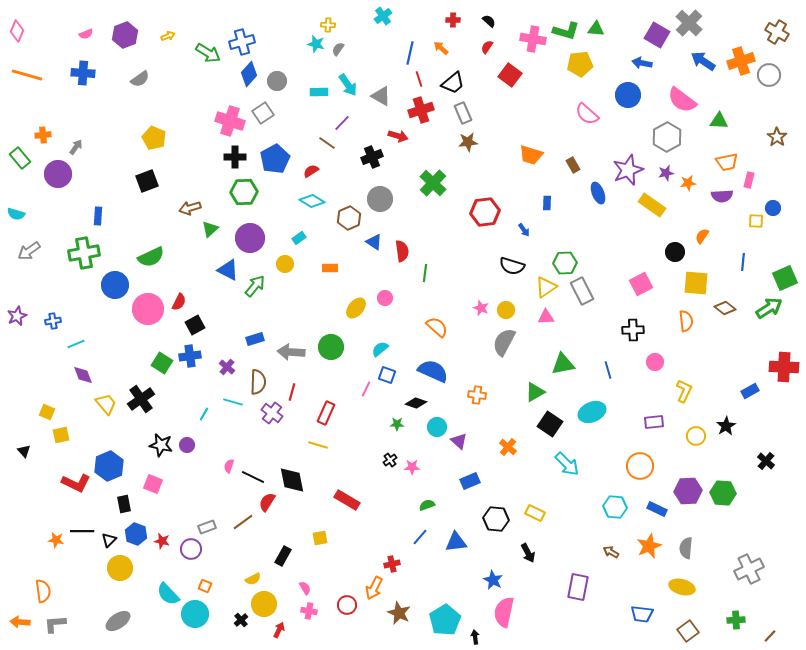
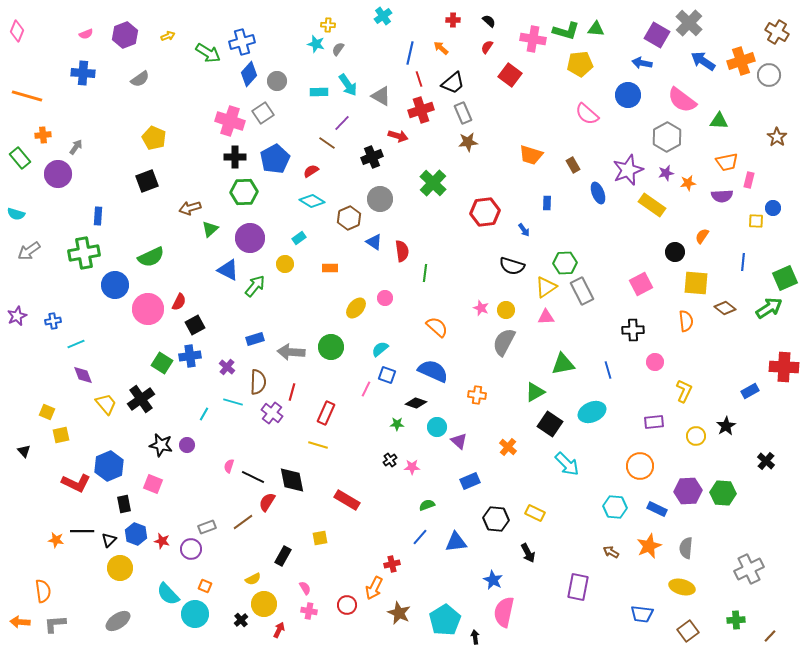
orange line at (27, 75): moved 21 px down
